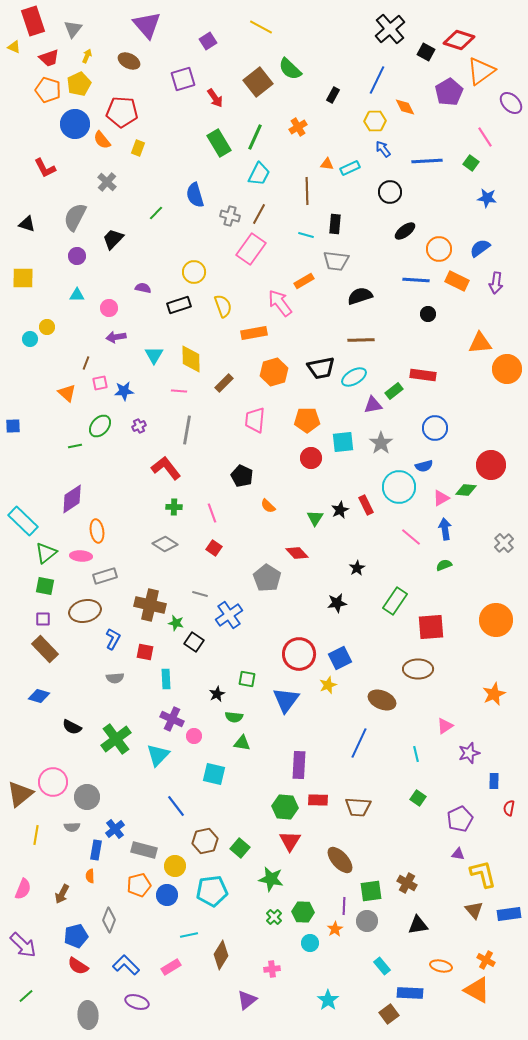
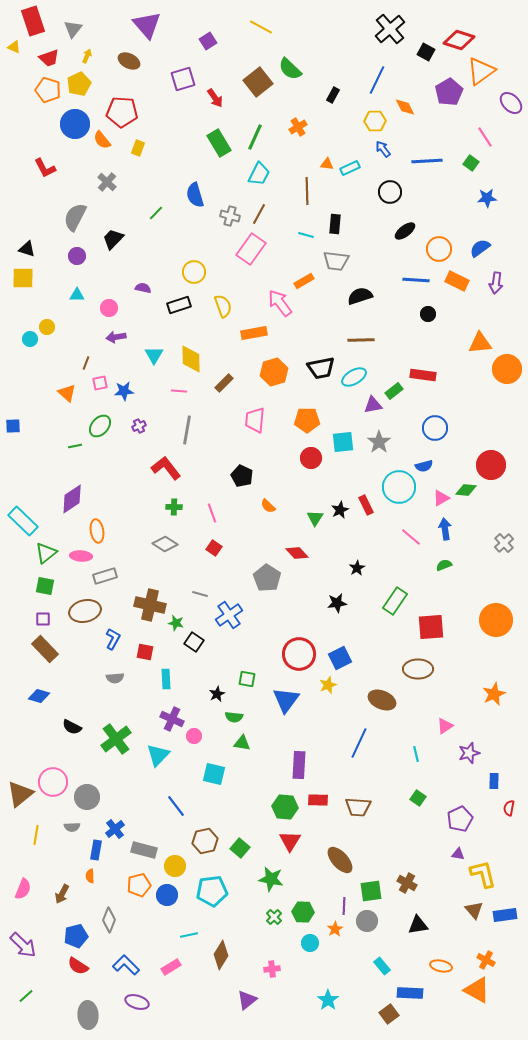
blue star at (487, 198): rotated 12 degrees counterclockwise
black triangle at (27, 224): moved 25 px down
gray star at (381, 443): moved 2 px left, 1 px up
blue rectangle at (509, 914): moved 4 px left, 1 px down
